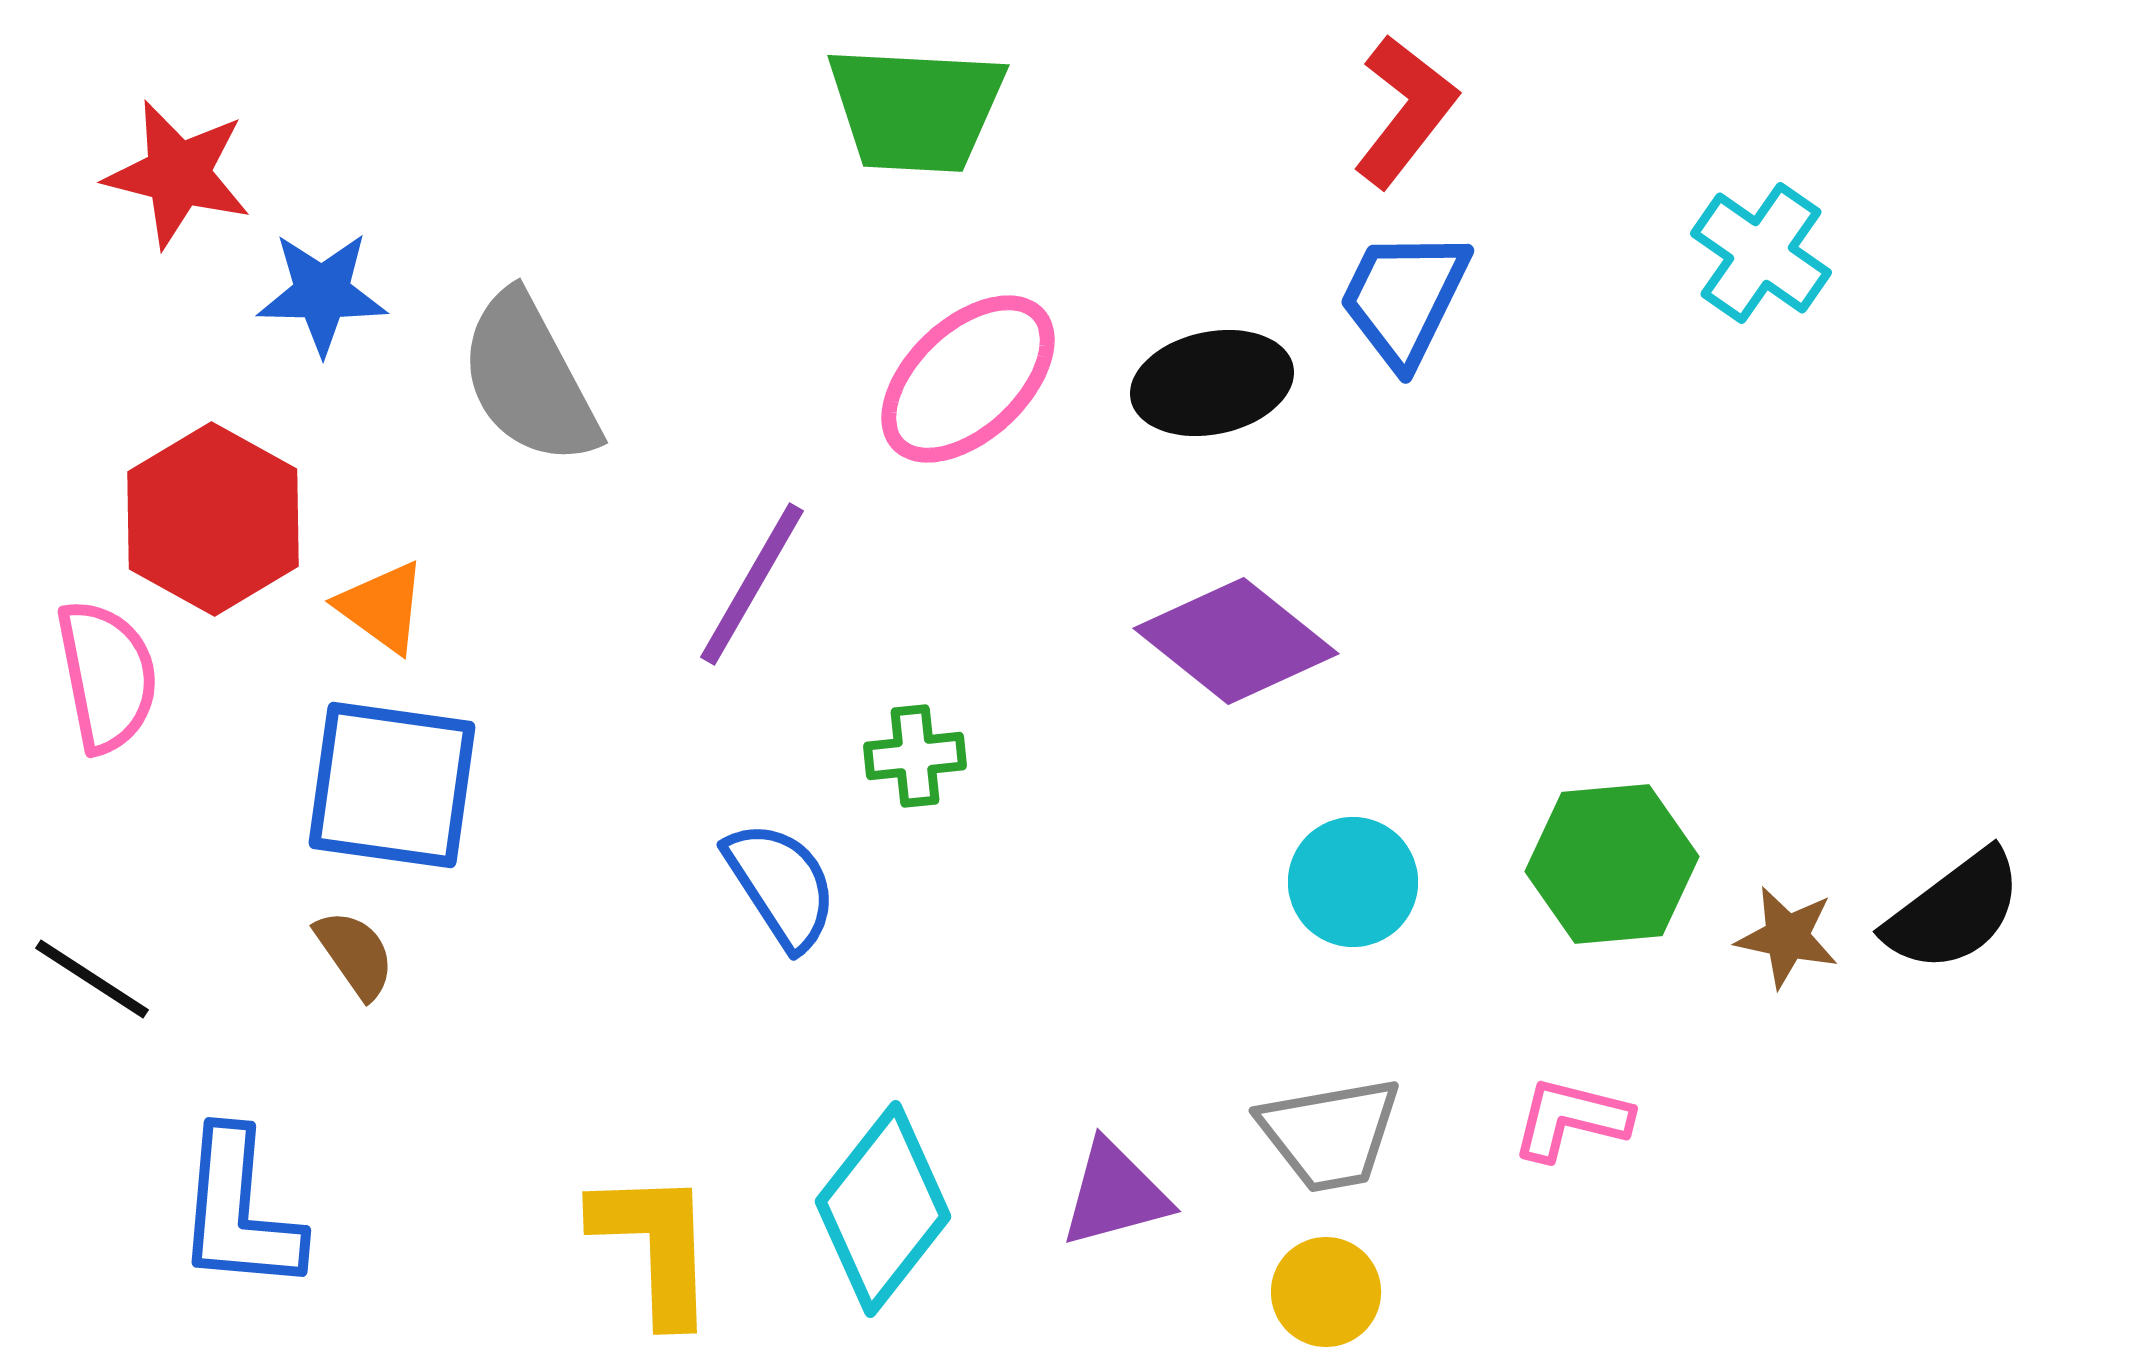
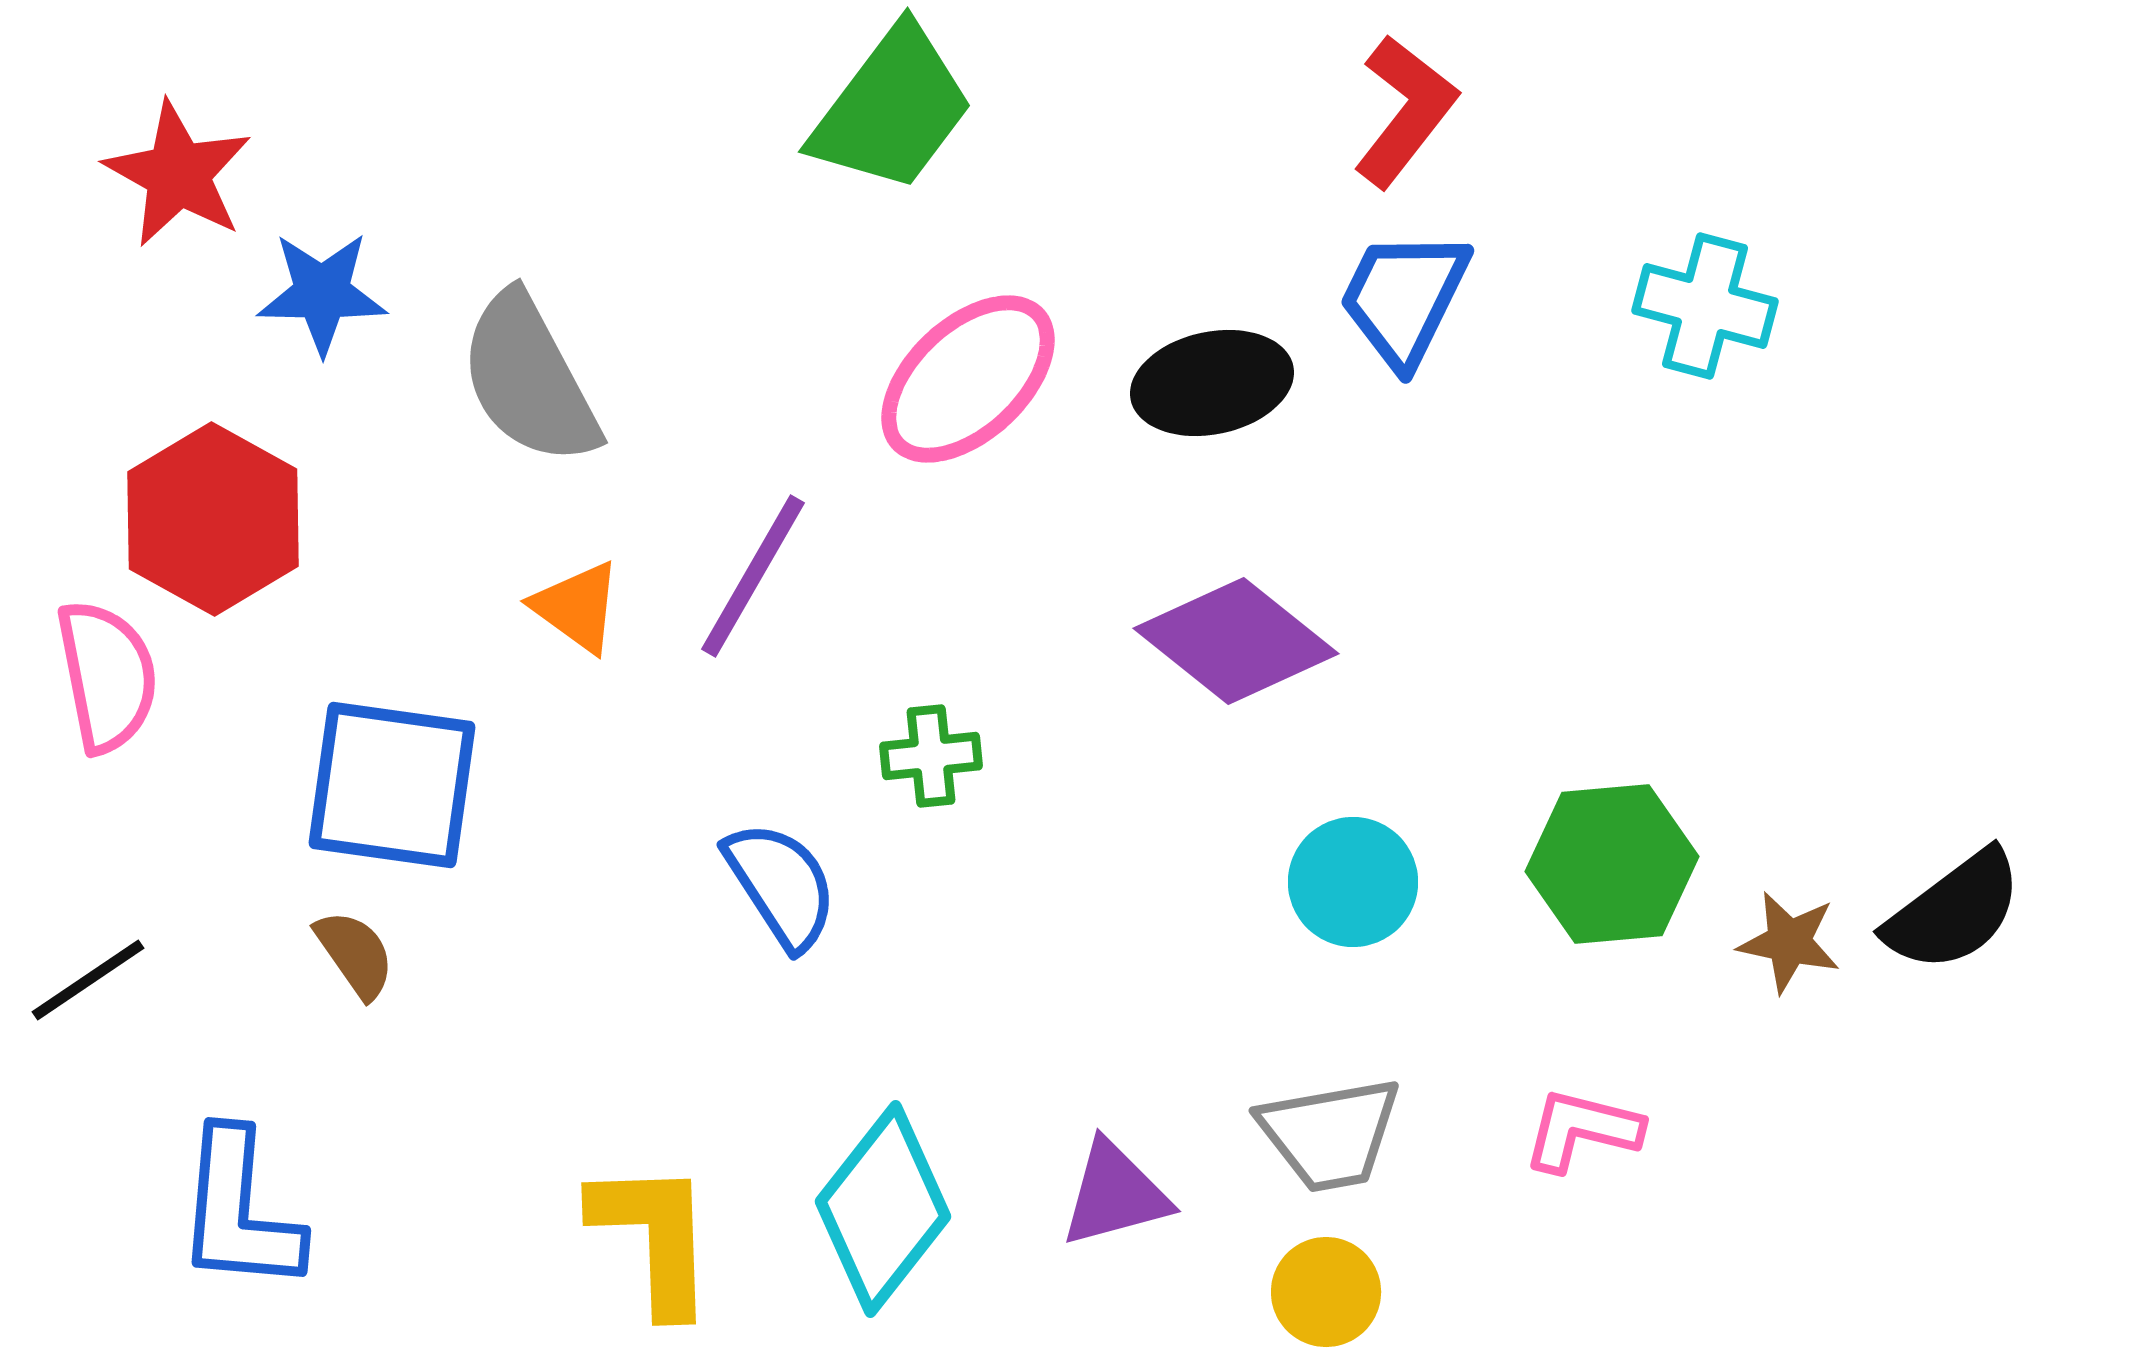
green trapezoid: moved 24 px left; rotated 56 degrees counterclockwise
red star: rotated 15 degrees clockwise
cyan cross: moved 56 px left, 53 px down; rotated 20 degrees counterclockwise
purple line: moved 1 px right, 8 px up
orange triangle: moved 195 px right
green cross: moved 16 px right
brown star: moved 2 px right, 5 px down
black line: moved 4 px left, 1 px down; rotated 67 degrees counterclockwise
pink L-shape: moved 11 px right, 11 px down
yellow L-shape: moved 1 px left, 9 px up
